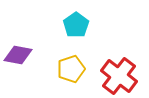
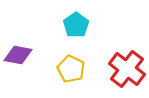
yellow pentagon: rotated 28 degrees counterclockwise
red cross: moved 8 px right, 7 px up
